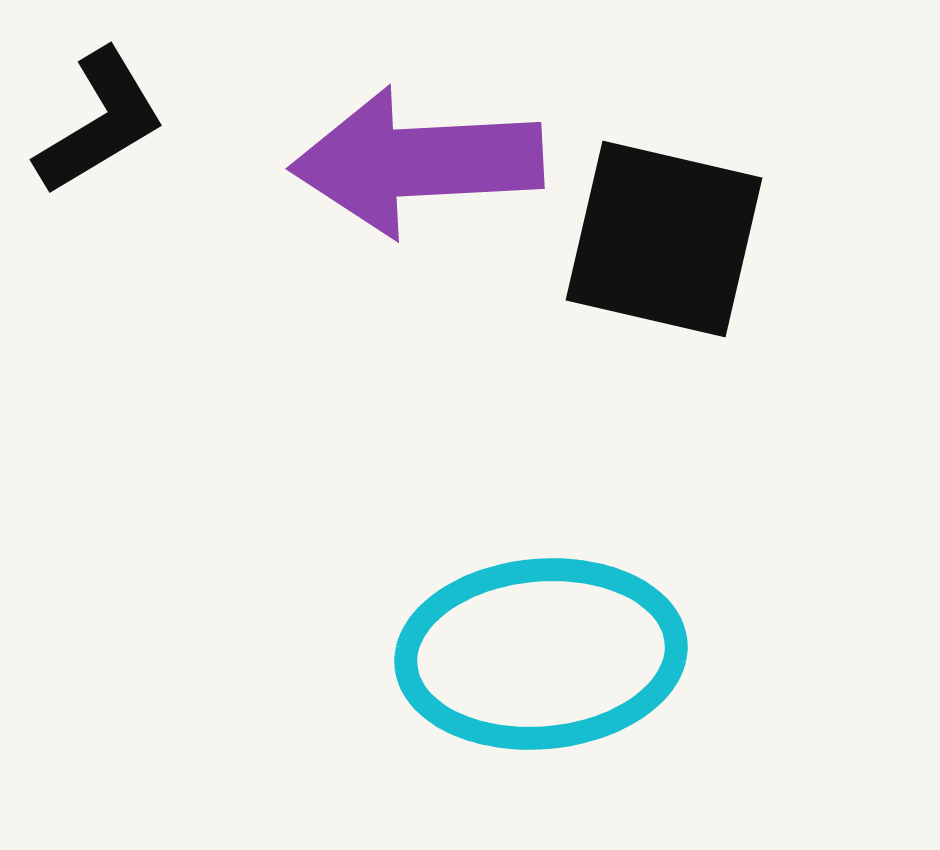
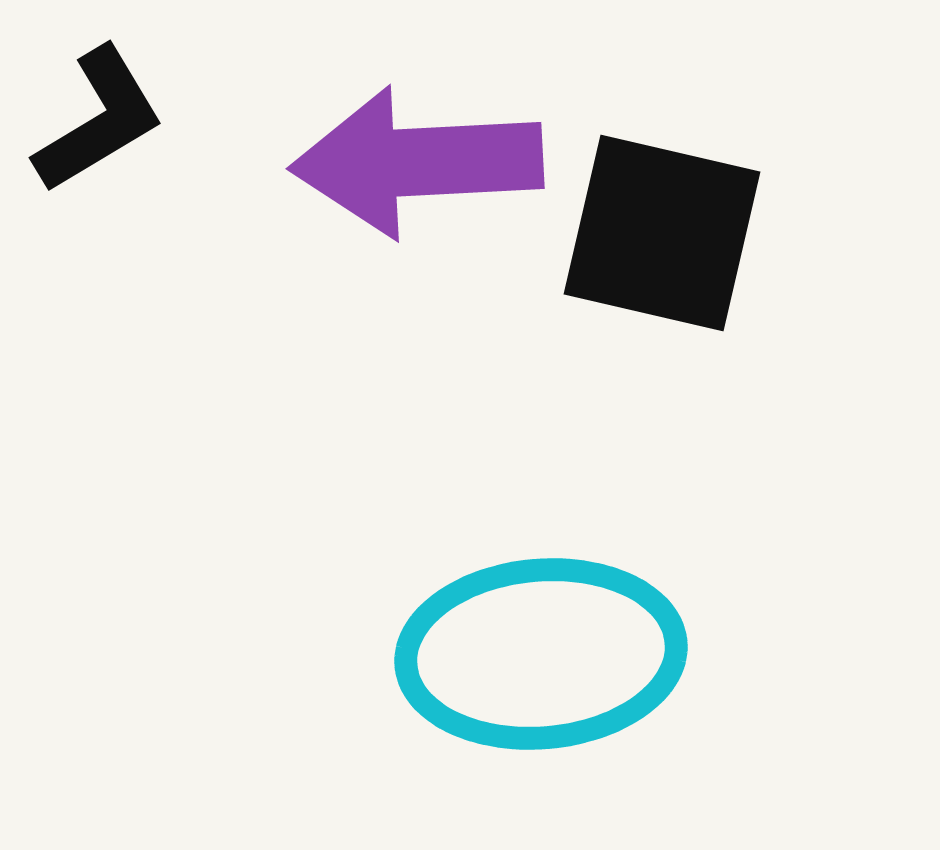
black L-shape: moved 1 px left, 2 px up
black square: moved 2 px left, 6 px up
